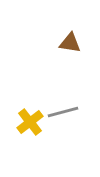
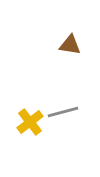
brown triangle: moved 2 px down
